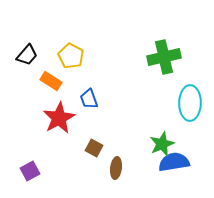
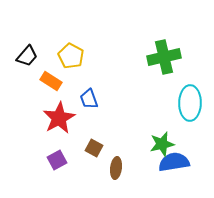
black trapezoid: moved 1 px down
green star: rotated 10 degrees clockwise
purple square: moved 27 px right, 11 px up
